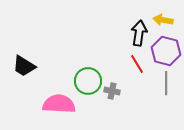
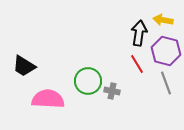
gray line: rotated 20 degrees counterclockwise
pink semicircle: moved 11 px left, 5 px up
